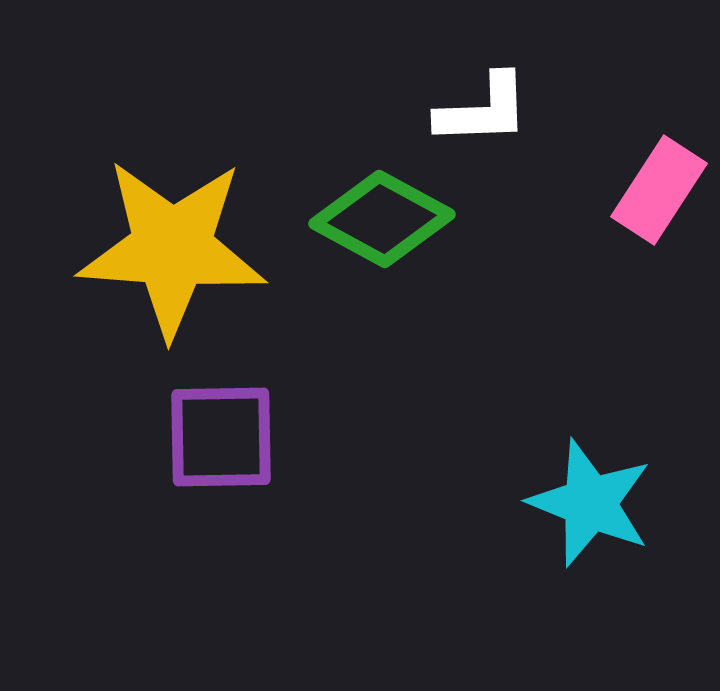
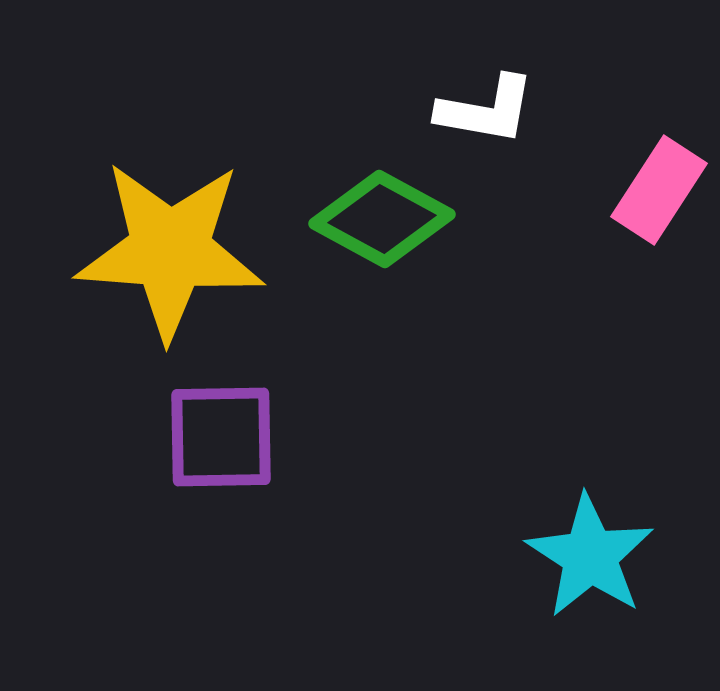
white L-shape: moved 3 px right; rotated 12 degrees clockwise
yellow star: moved 2 px left, 2 px down
cyan star: moved 53 px down; rotated 11 degrees clockwise
